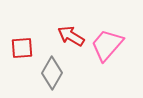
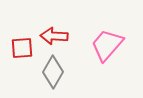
red arrow: moved 17 px left; rotated 28 degrees counterclockwise
gray diamond: moved 1 px right, 1 px up
